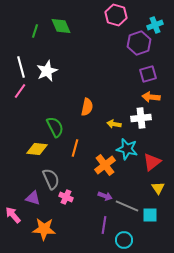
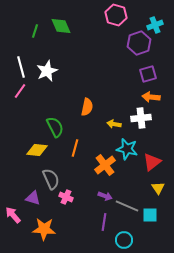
yellow diamond: moved 1 px down
purple line: moved 3 px up
